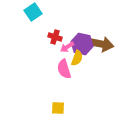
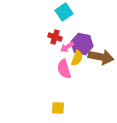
cyan square: moved 31 px right
brown arrow: moved 13 px down
